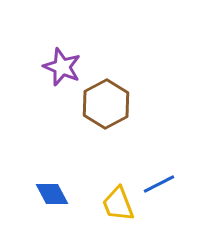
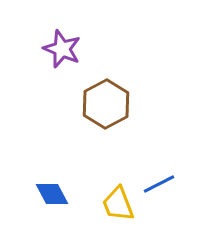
purple star: moved 18 px up
